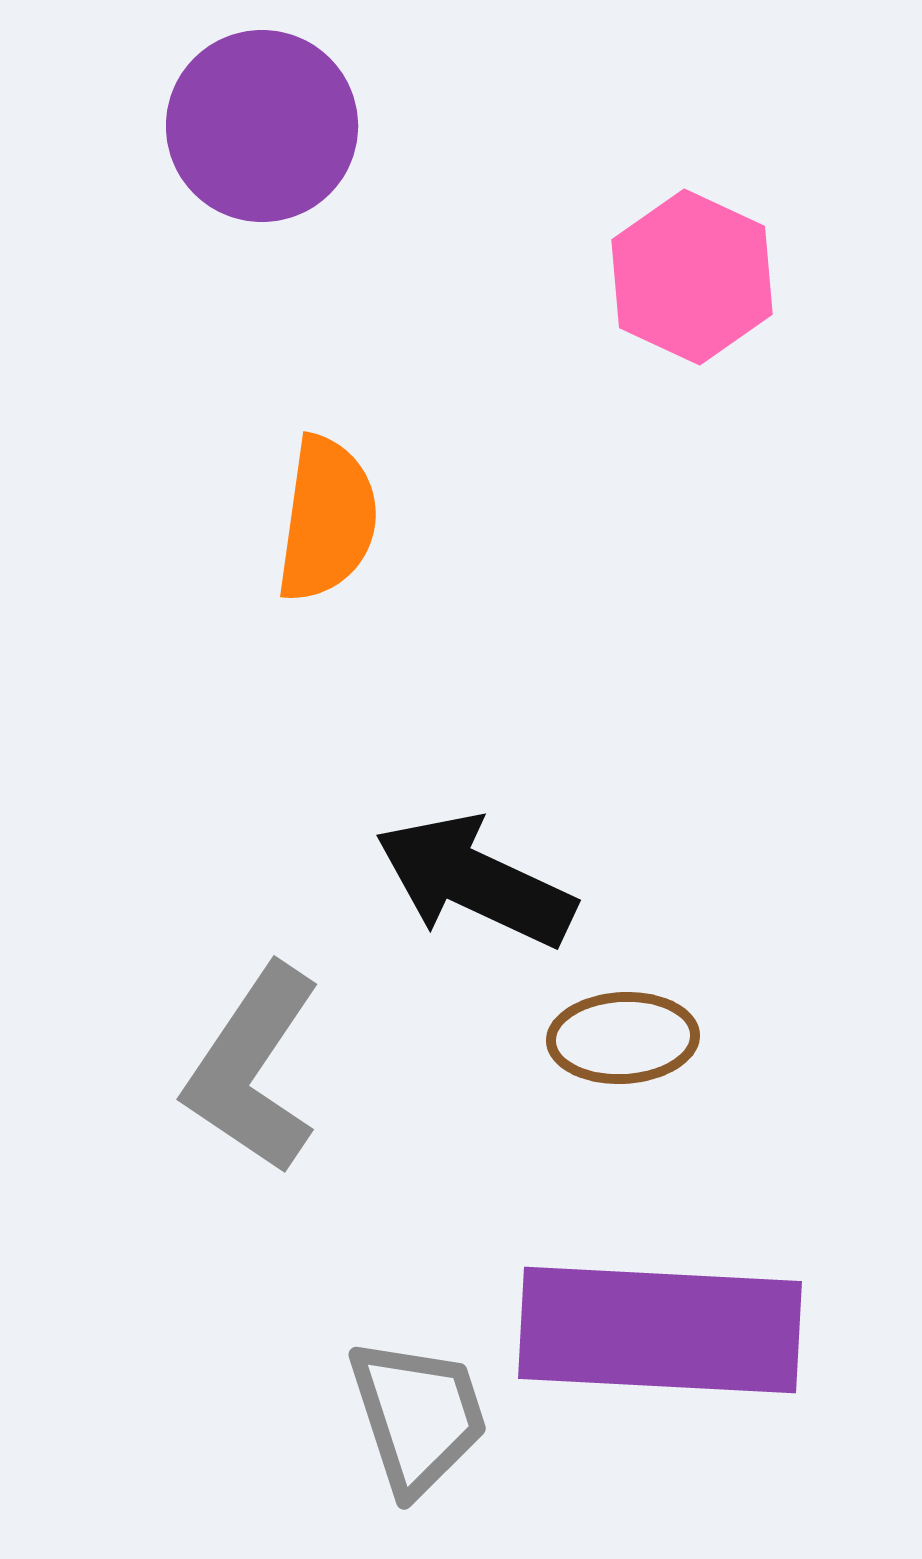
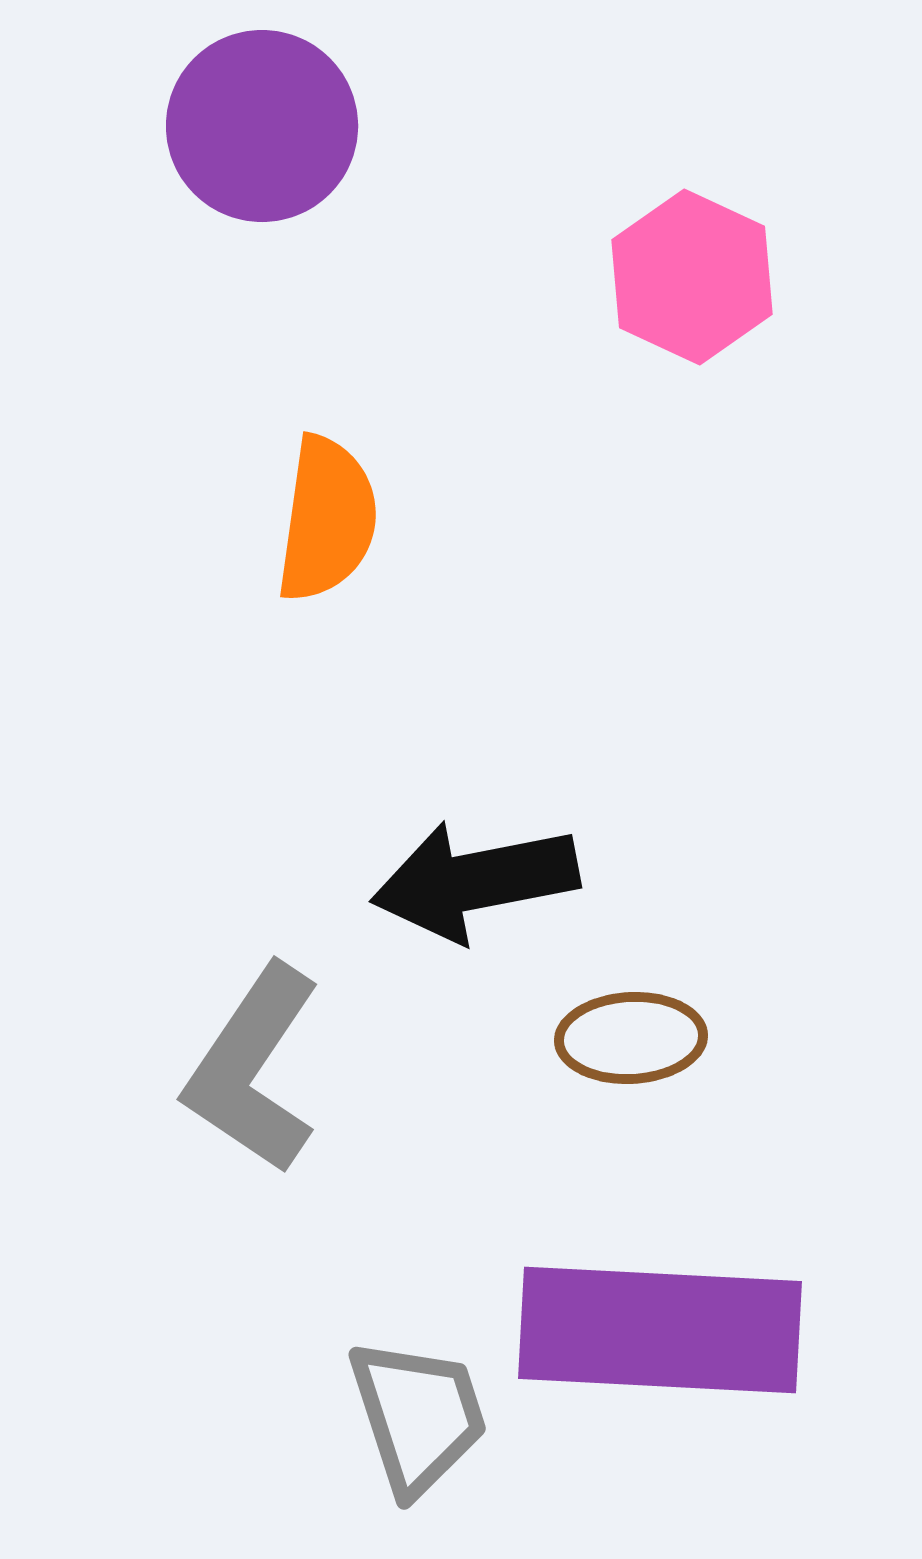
black arrow: rotated 36 degrees counterclockwise
brown ellipse: moved 8 px right
